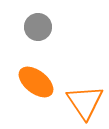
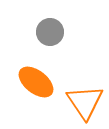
gray circle: moved 12 px right, 5 px down
